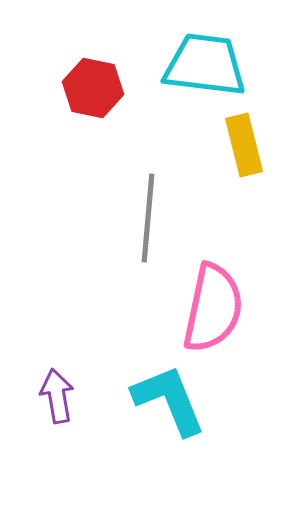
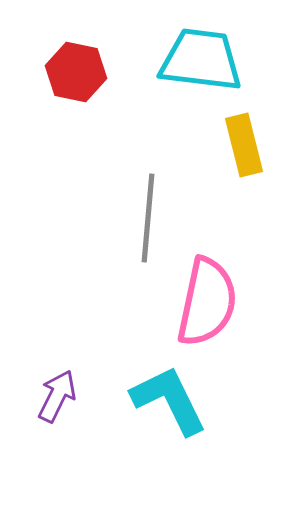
cyan trapezoid: moved 4 px left, 5 px up
red hexagon: moved 17 px left, 16 px up
pink semicircle: moved 6 px left, 6 px up
purple arrow: rotated 36 degrees clockwise
cyan L-shape: rotated 4 degrees counterclockwise
